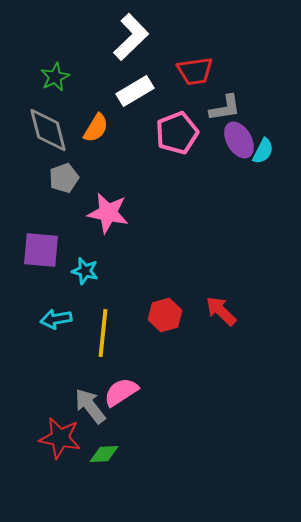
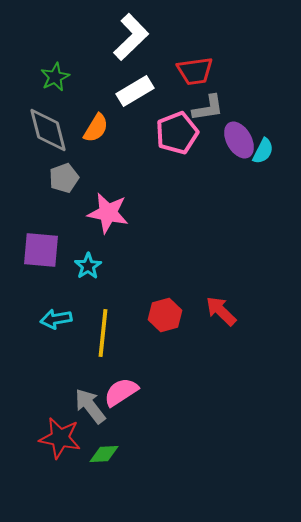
gray L-shape: moved 17 px left
cyan star: moved 3 px right, 5 px up; rotated 24 degrees clockwise
